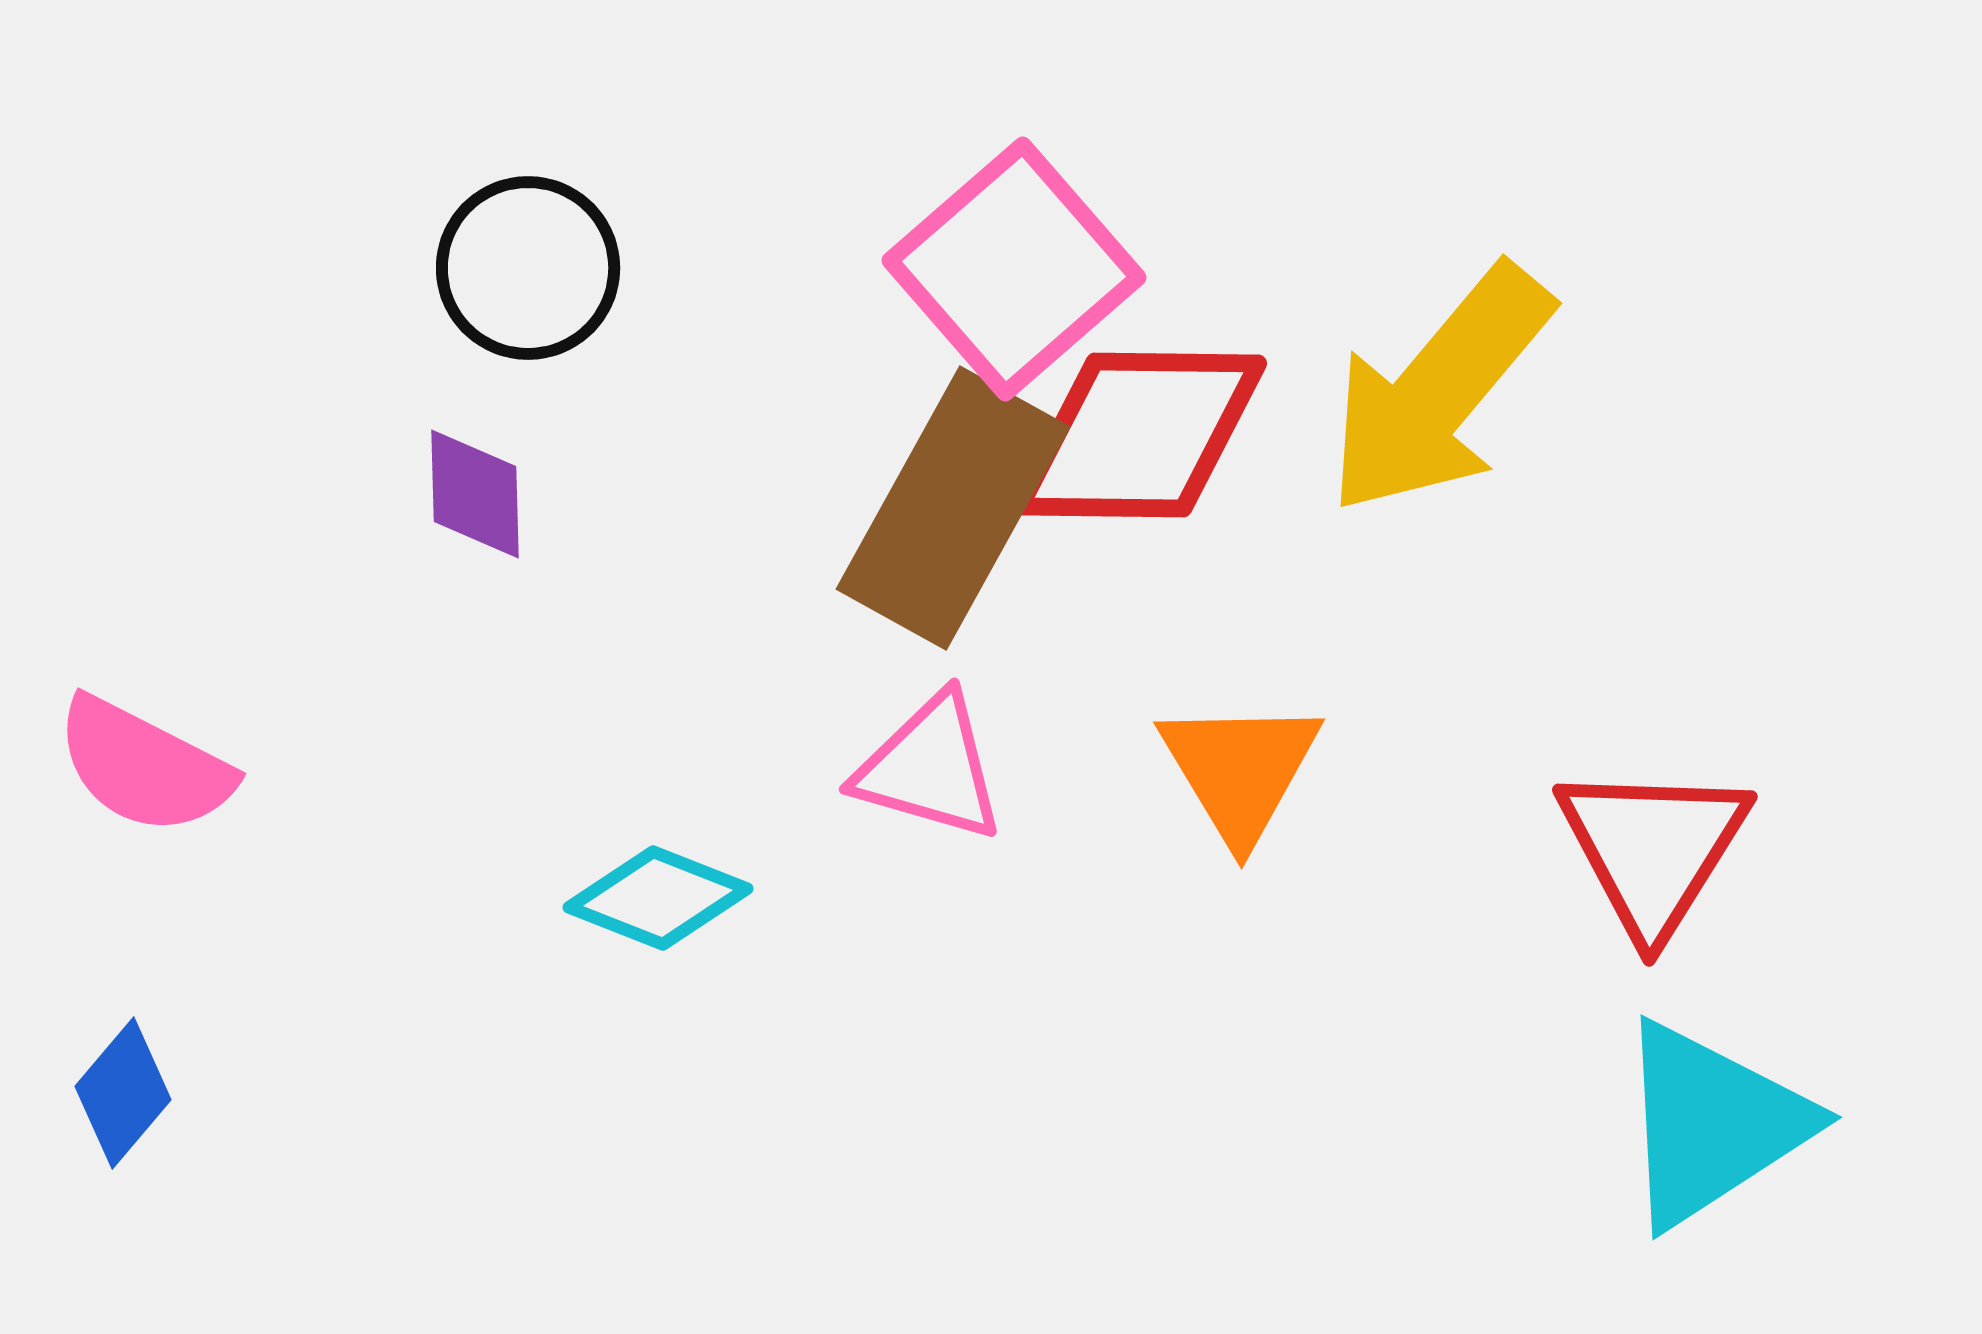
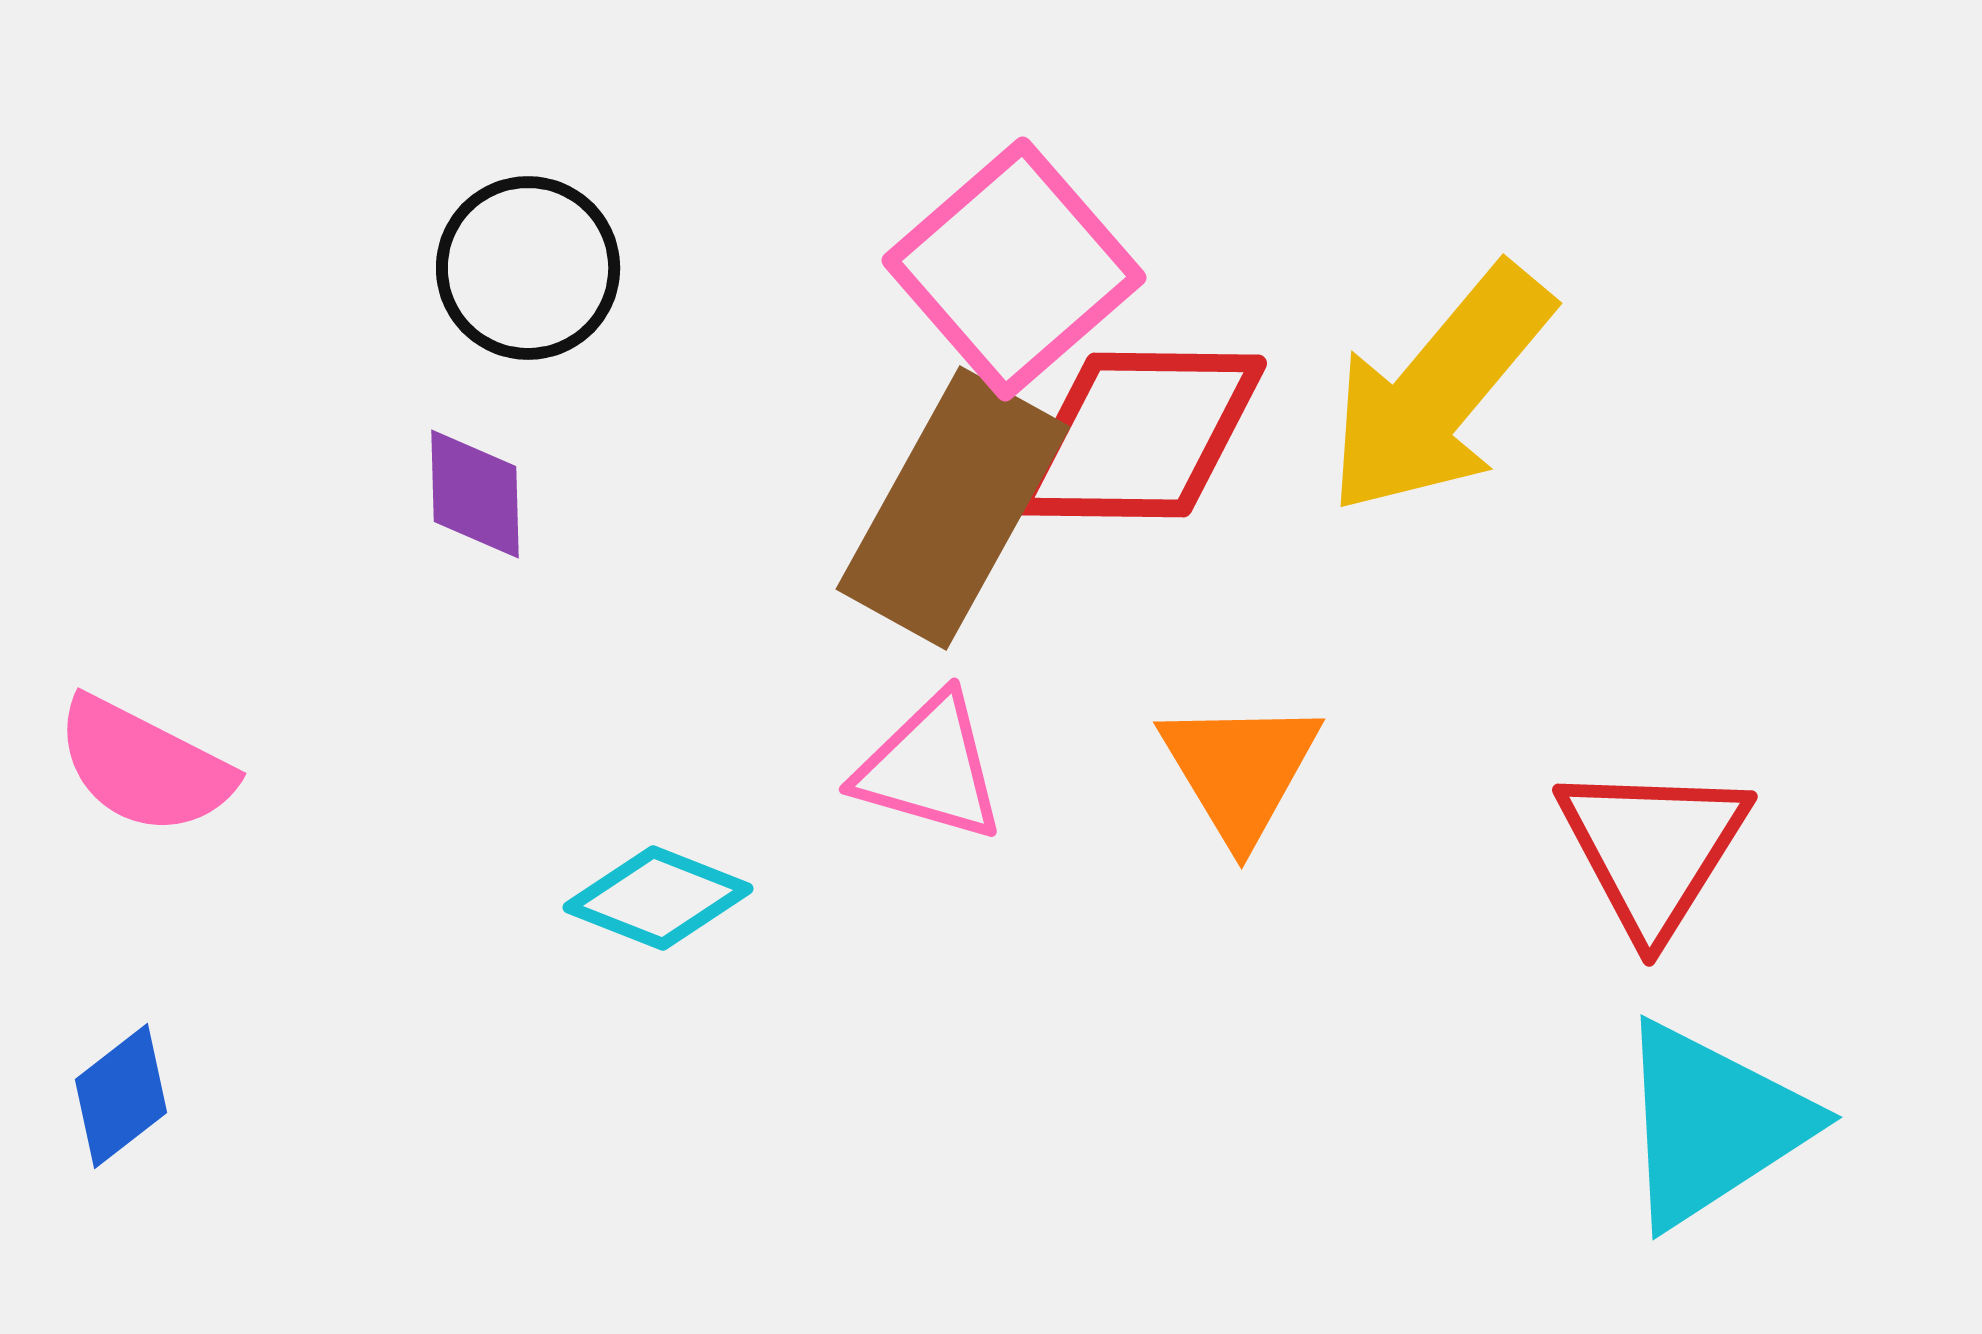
blue diamond: moved 2 px left, 3 px down; rotated 12 degrees clockwise
